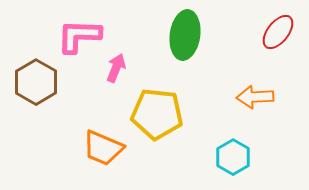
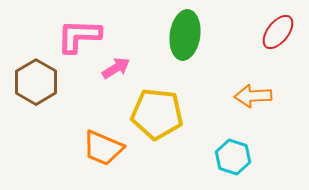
pink arrow: rotated 36 degrees clockwise
orange arrow: moved 2 px left, 1 px up
cyan hexagon: rotated 12 degrees counterclockwise
